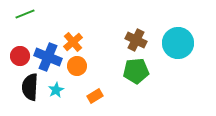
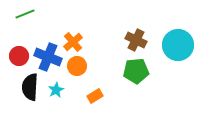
cyan circle: moved 2 px down
red circle: moved 1 px left
